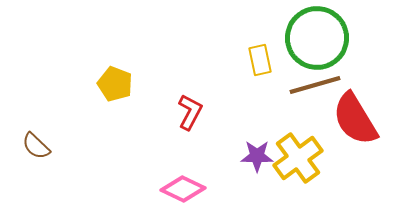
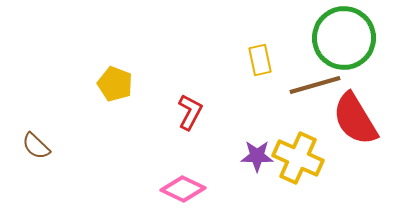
green circle: moved 27 px right
yellow cross: rotated 30 degrees counterclockwise
